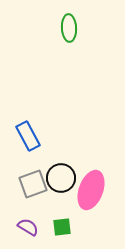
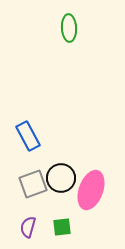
purple semicircle: rotated 105 degrees counterclockwise
